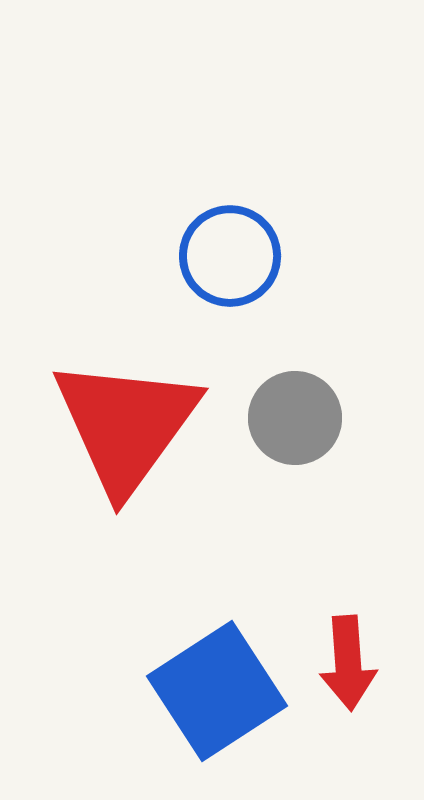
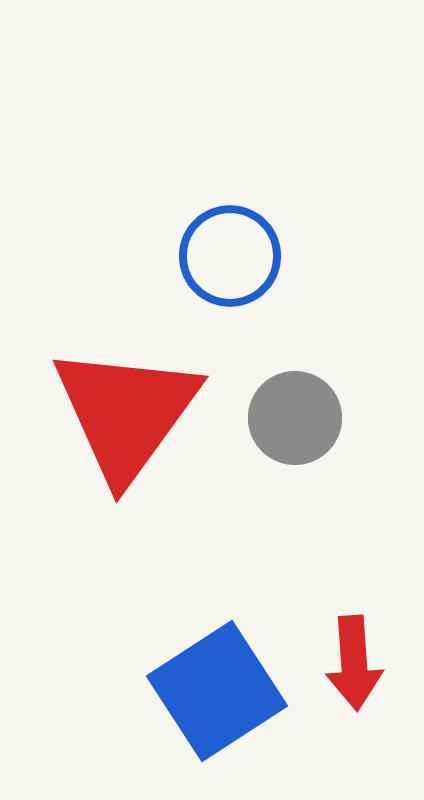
red triangle: moved 12 px up
red arrow: moved 6 px right
